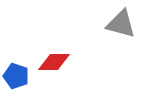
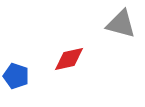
red diamond: moved 15 px right, 3 px up; rotated 12 degrees counterclockwise
